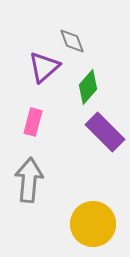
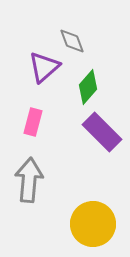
purple rectangle: moved 3 px left
